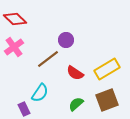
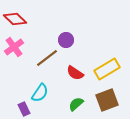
brown line: moved 1 px left, 1 px up
